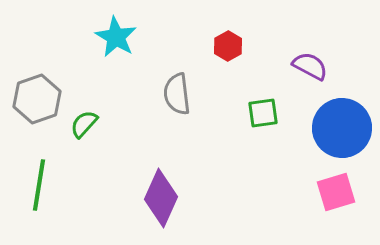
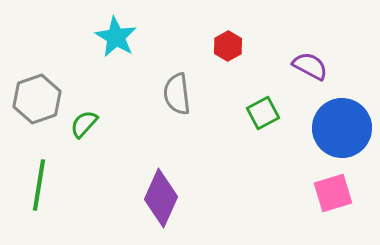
green square: rotated 20 degrees counterclockwise
pink square: moved 3 px left, 1 px down
